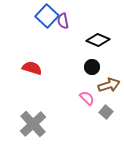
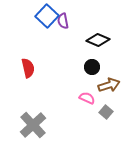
red semicircle: moved 4 px left; rotated 60 degrees clockwise
pink semicircle: rotated 21 degrees counterclockwise
gray cross: moved 1 px down
